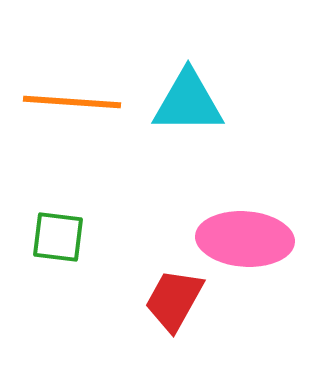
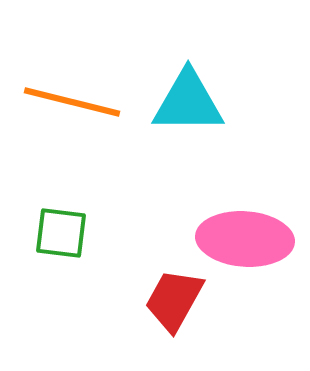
orange line: rotated 10 degrees clockwise
green square: moved 3 px right, 4 px up
